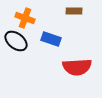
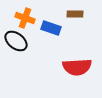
brown rectangle: moved 1 px right, 3 px down
blue rectangle: moved 11 px up
